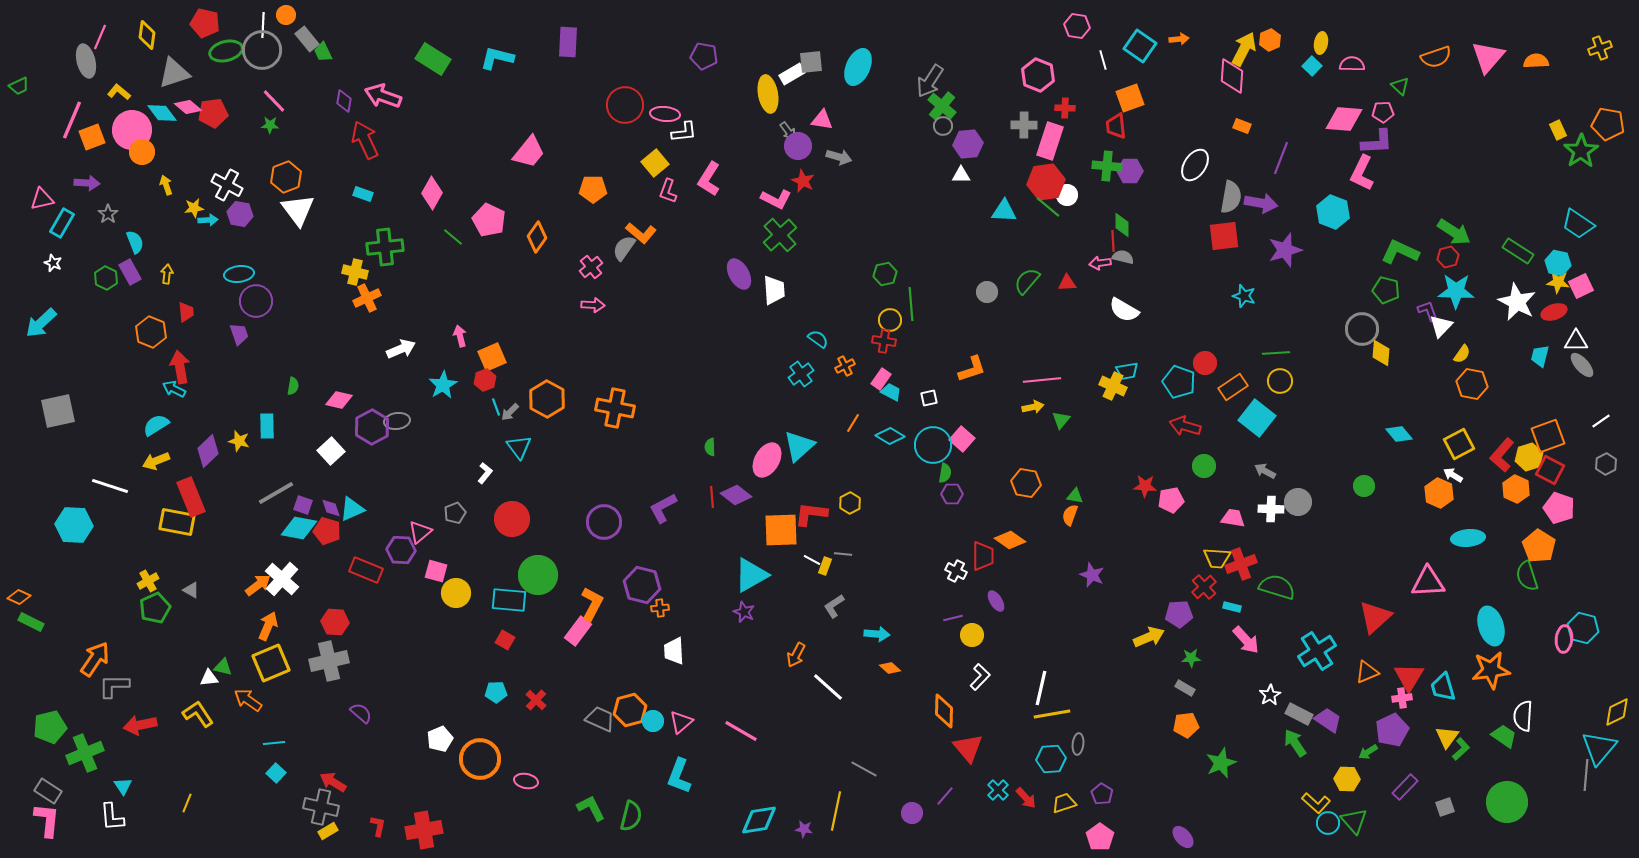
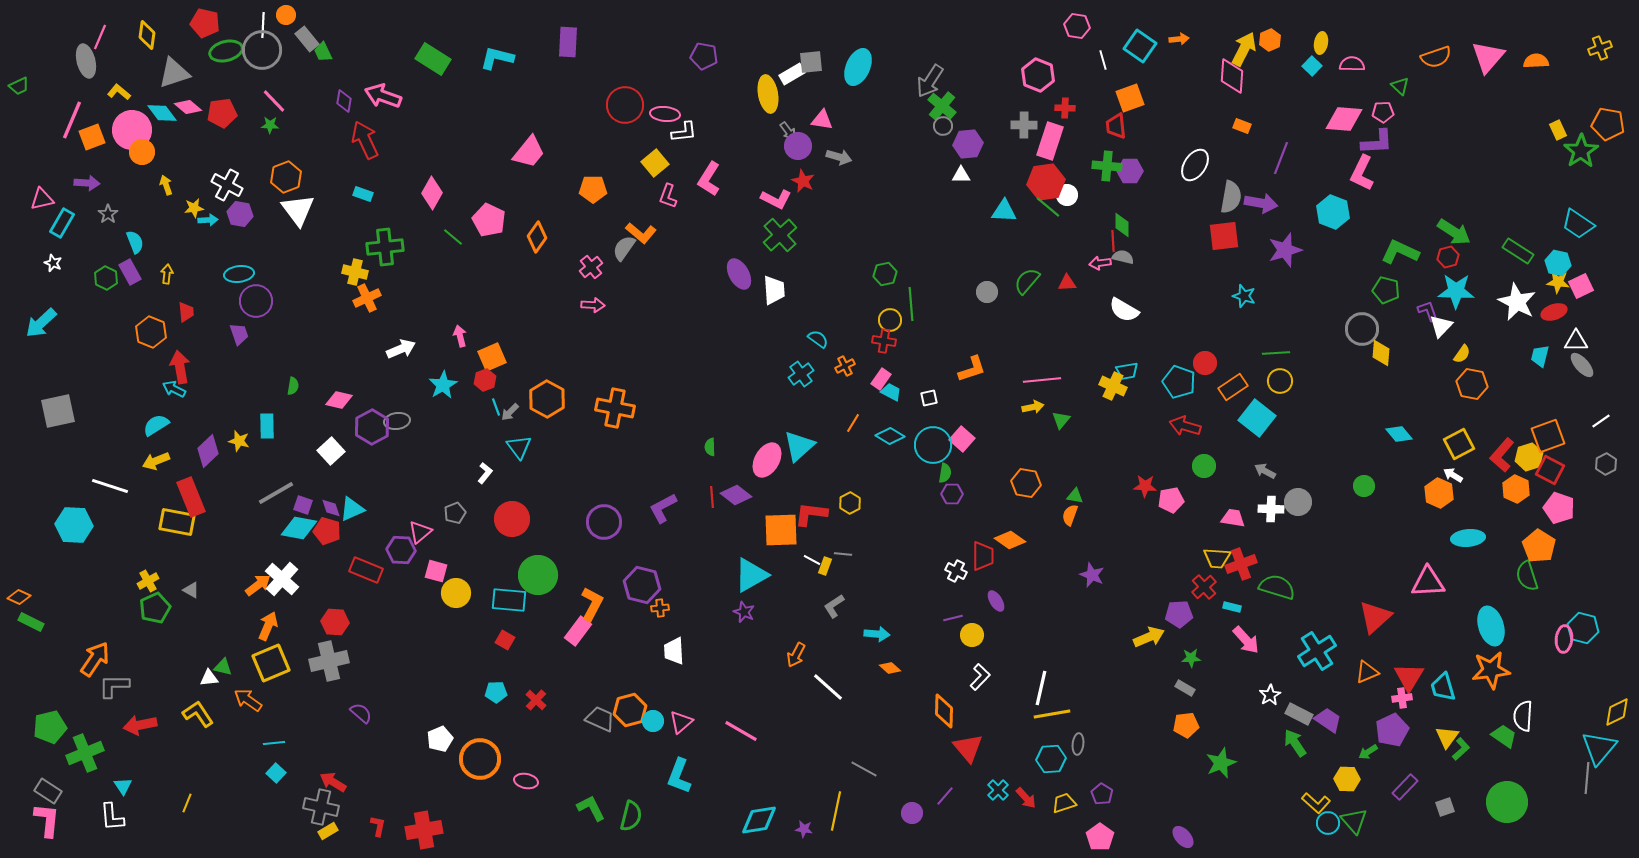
red pentagon at (213, 113): moved 9 px right
pink L-shape at (668, 191): moved 5 px down
gray line at (1586, 775): moved 1 px right, 3 px down
